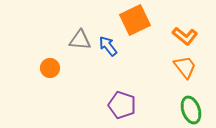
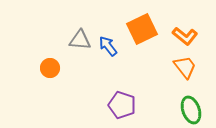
orange square: moved 7 px right, 9 px down
